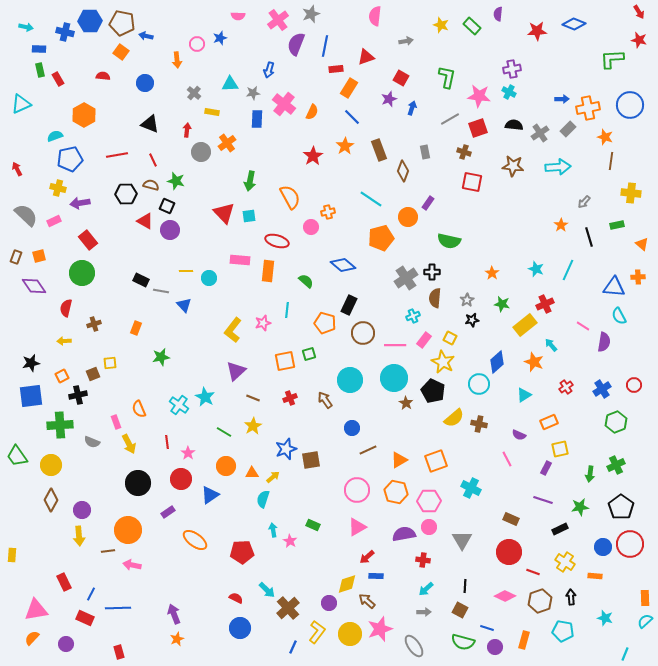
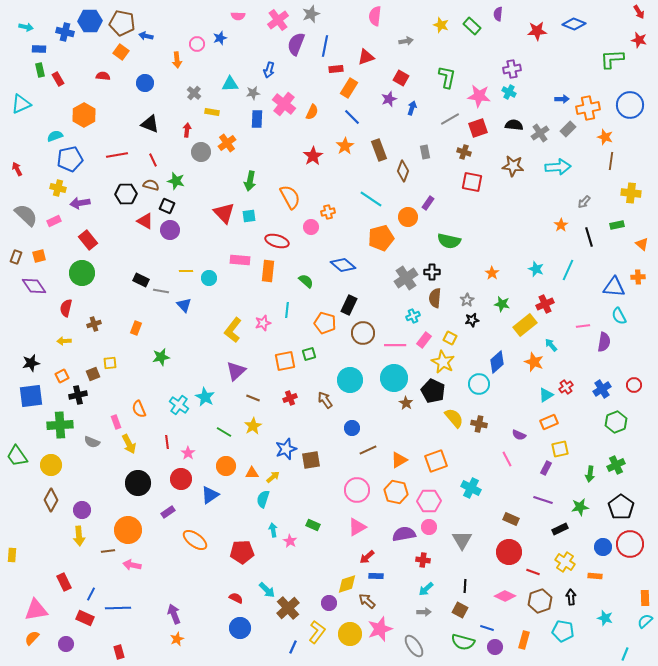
pink line at (583, 326): rotated 40 degrees counterclockwise
cyan triangle at (524, 395): moved 22 px right
yellow semicircle at (454, 418): rotated 90 degrees counterclockwise
